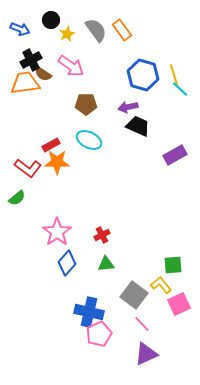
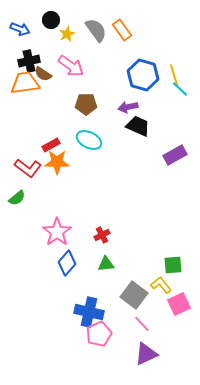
black cross: moved 2 px left, 1 px down; rotated 15 degrees clockwise
